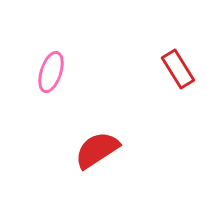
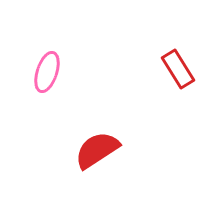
pink ellipse: moved 4 px left
